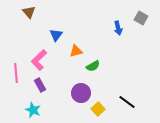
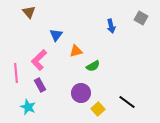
blue arrow: moved 7 px left, 2 px up
cyan star: moved 5 px left, 3 px up
